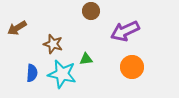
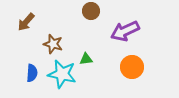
brown arrow: moved 9 px right, 6 px up; rotated 18 degrees counterclockwise
